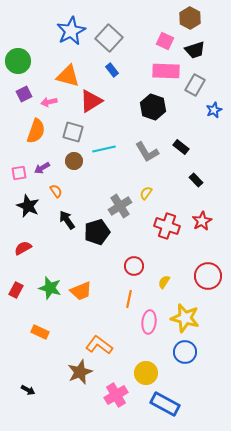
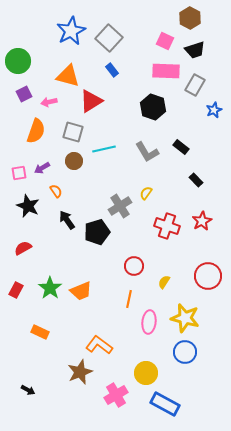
green star at (50, 288): rotated 20 degrees clockwise
